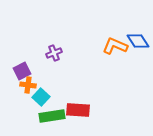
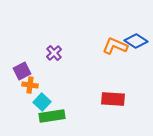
blue diamond: moved 2 px left; rotated 25 degrees counterclockwise
purple cross: rotated 21 degrees counterclockwise
orange cross: moved 2 px right
cyan square: moved 1 px right, 5 px down
red rectangle: moved 35 px right, 11 px up
